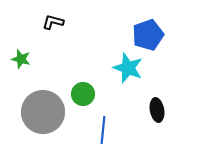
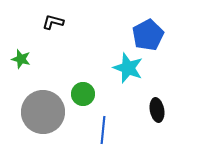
blue pentagon: rotated 8 degrees counterclockwise
